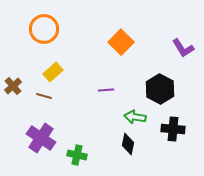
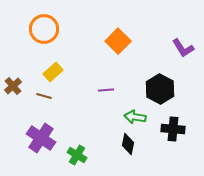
orange square: moved 3 px left, 1 px up
green cross: rotated 18 degrees clockwise
